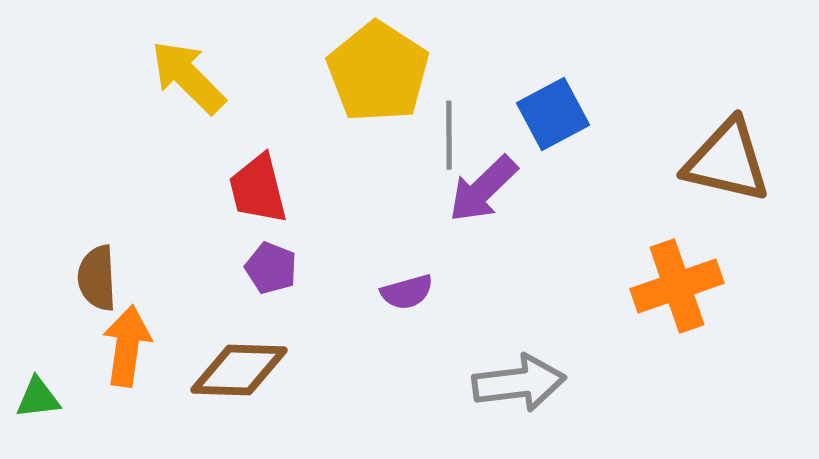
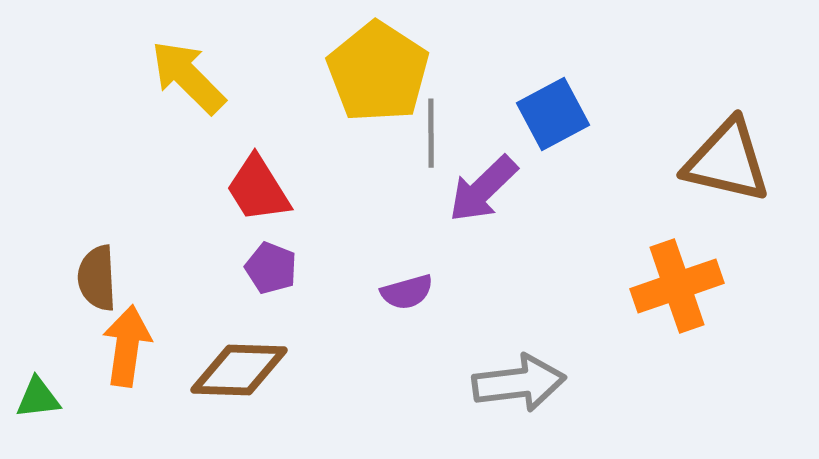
gray line: moved 18 px left, 2 px up
red trapezoid: rotated 18 degrees counterclockwise
